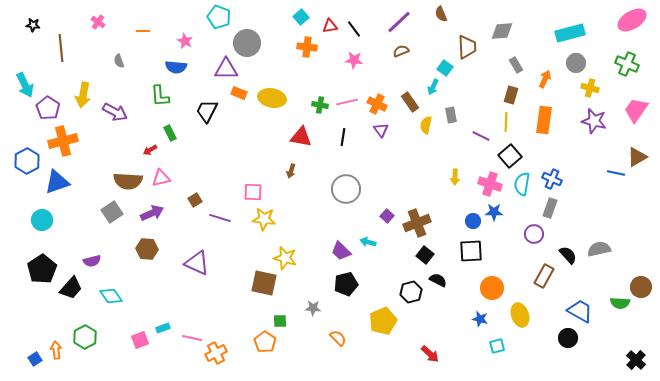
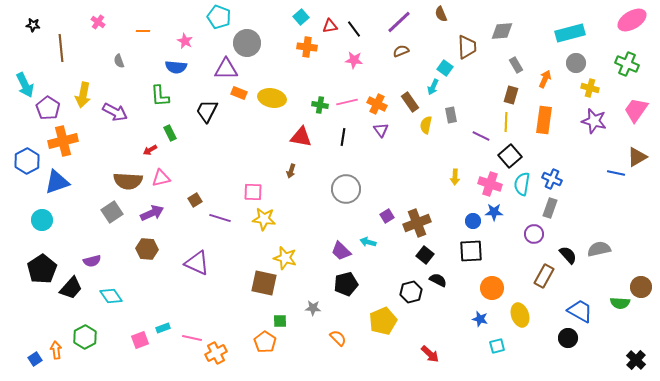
purple square at (387, 216): rotated 16 degrees clockwise
